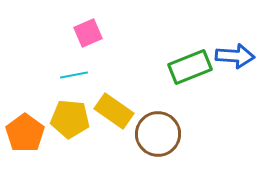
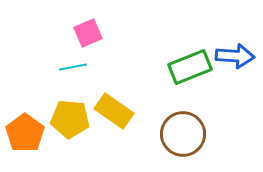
cyan line: moved 1 px left, 8 px up
brown circle: moved 25 px right
